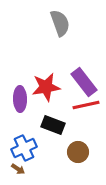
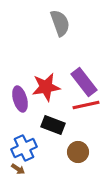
purple ellipse: rotated 15 degrees counterclockwise
